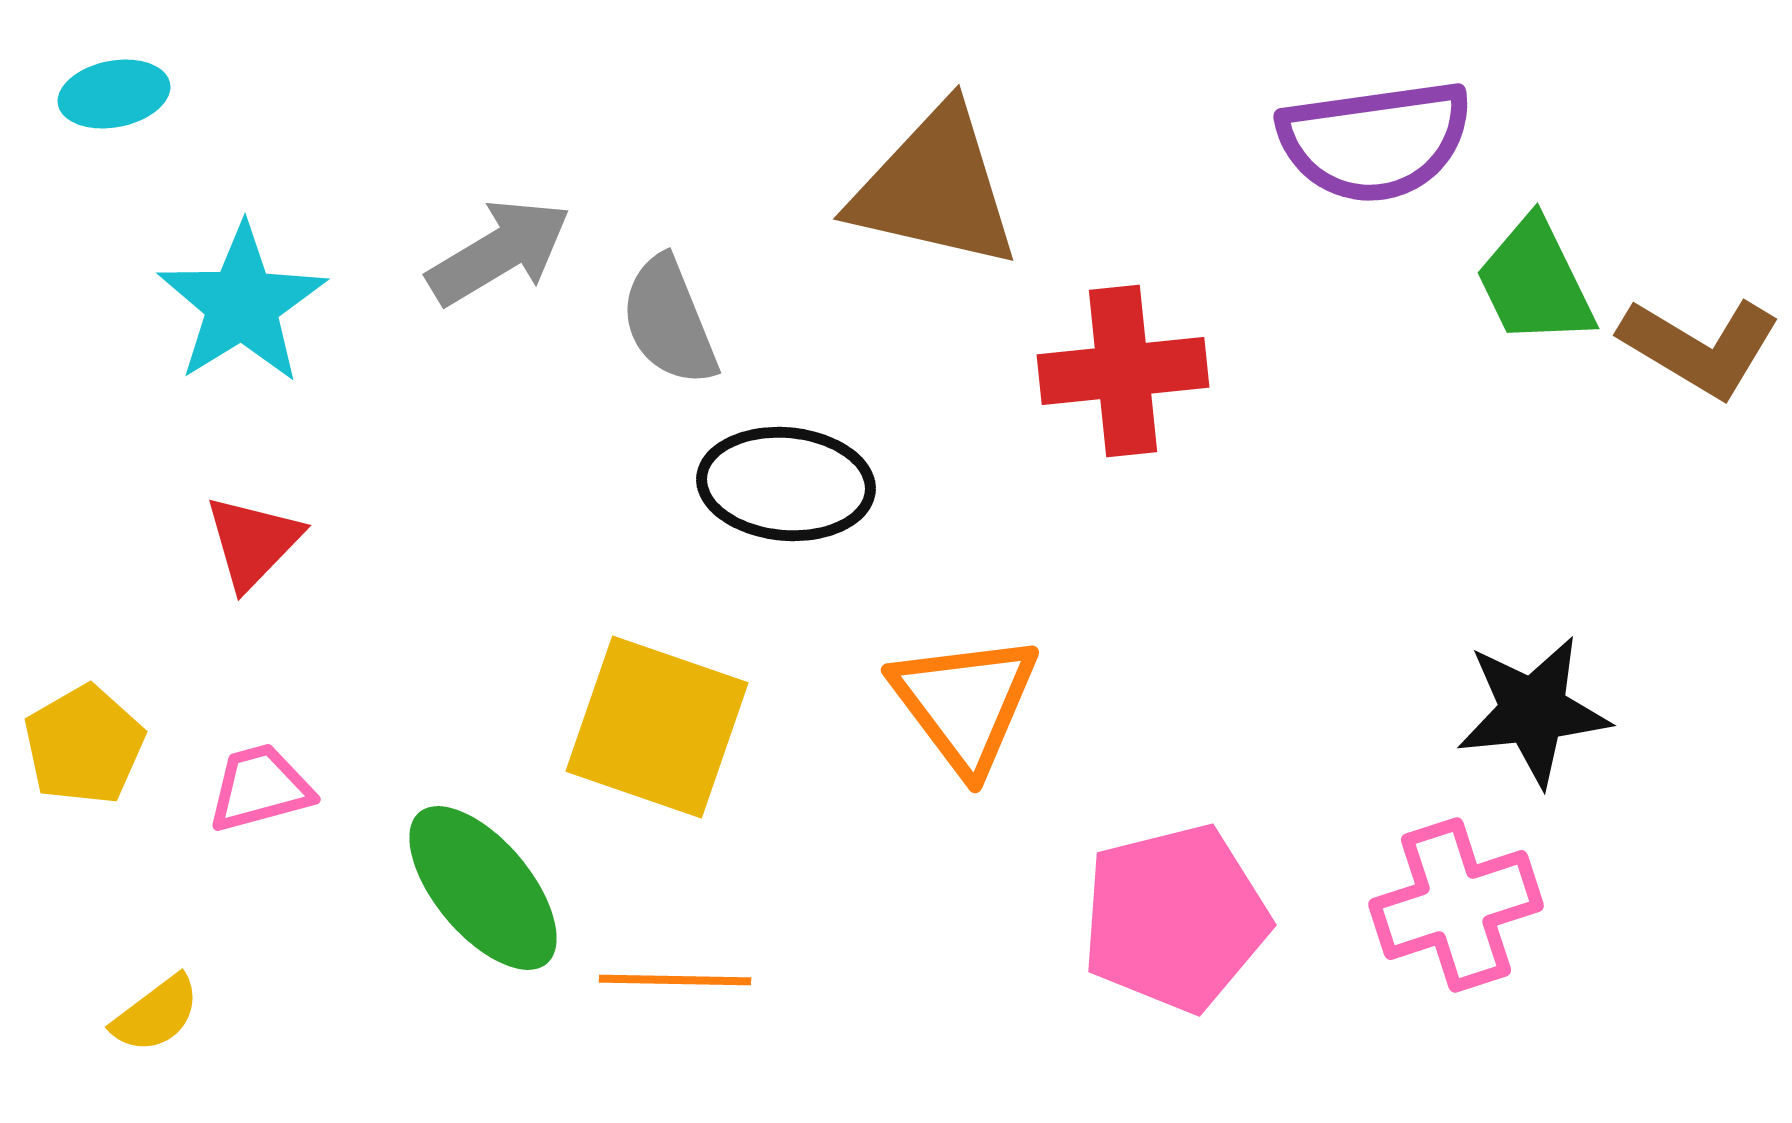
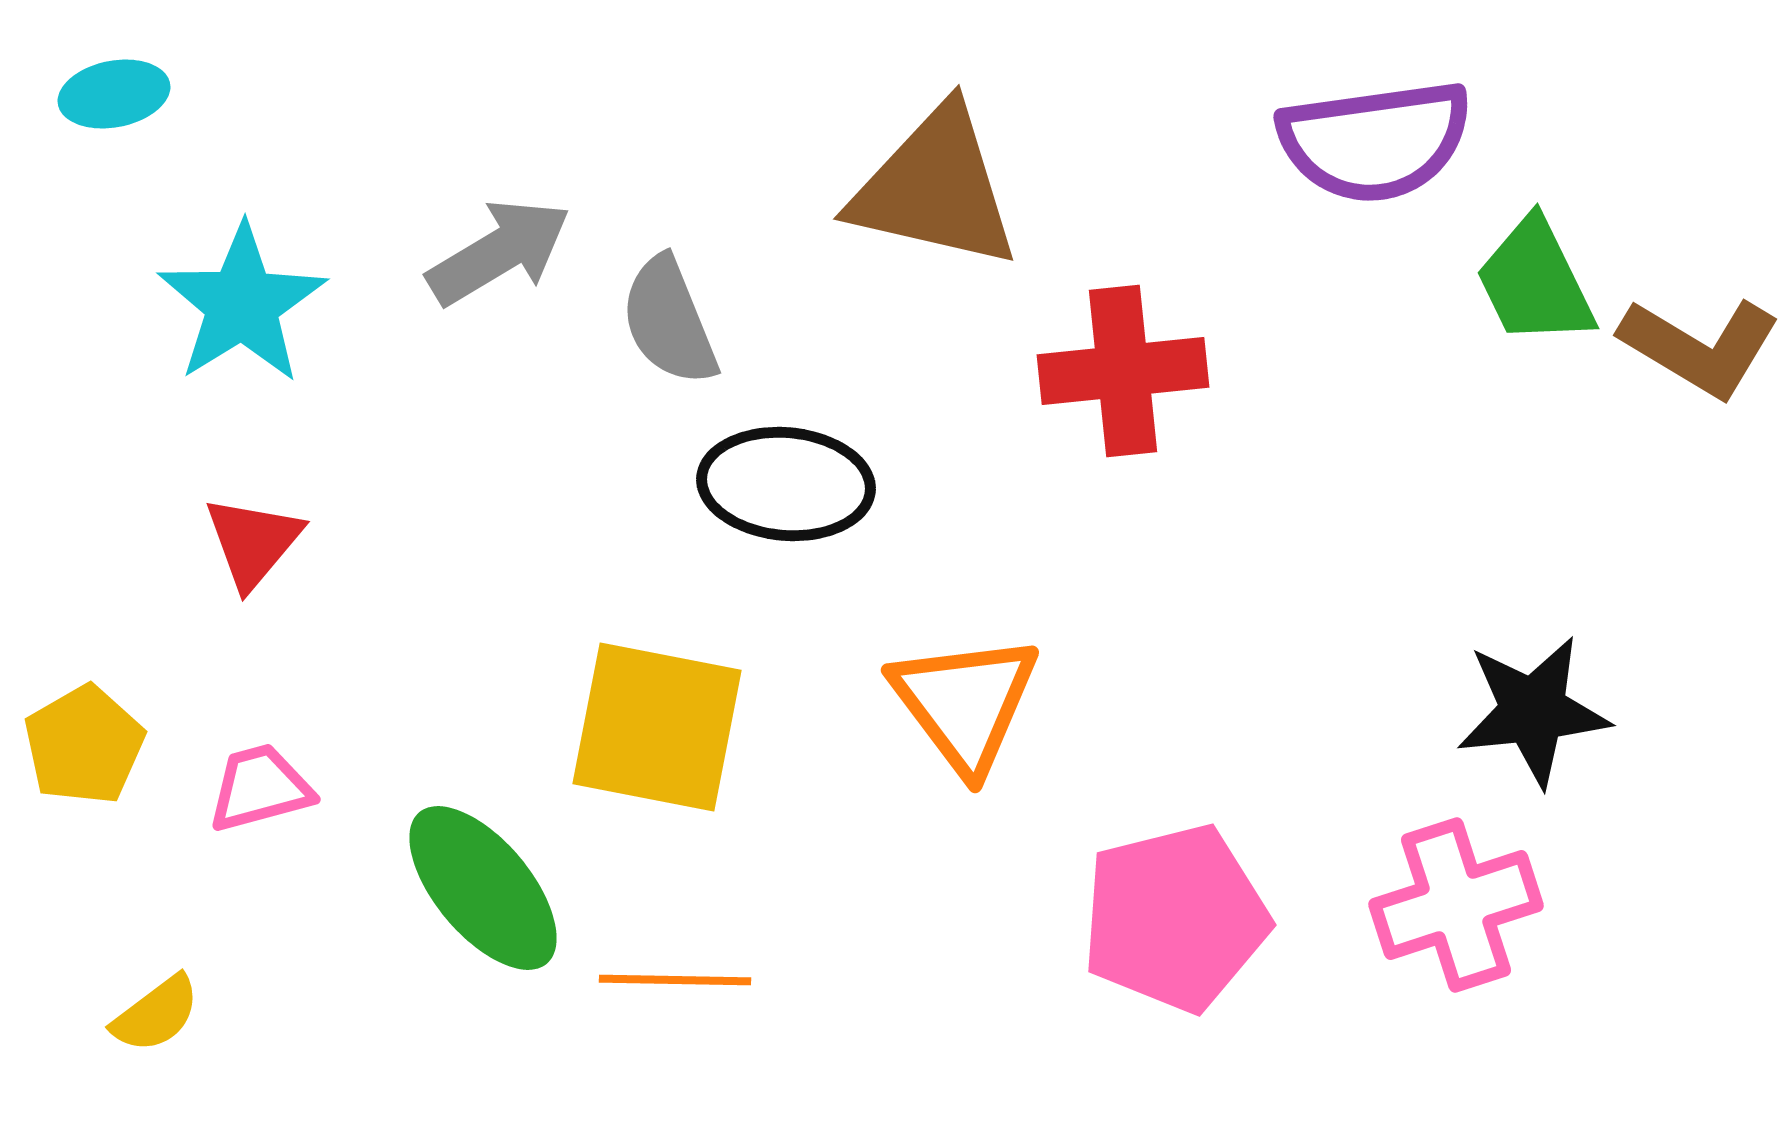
red triangle: rotated 4 degrees counterclockwise
yellow square: rotated 8 degrees counterclockwise
